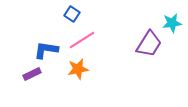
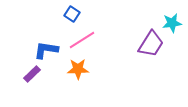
purple trapezoid: moved 2 px right
orange star: rotated 10 degrees clockwise
purple rectangle: rotated 18 degrees counterclockwise
